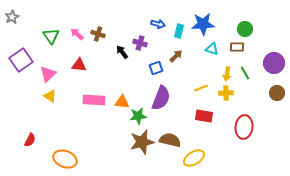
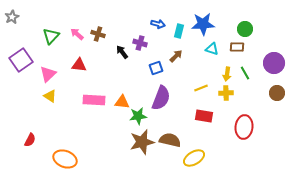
green triangle: rotated 18 degrees clockwise
